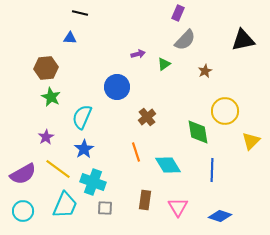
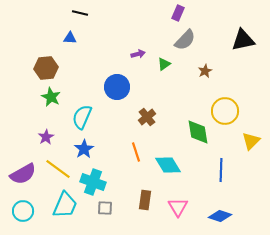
blue line: moved 9 px right
